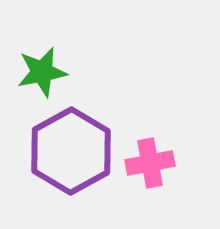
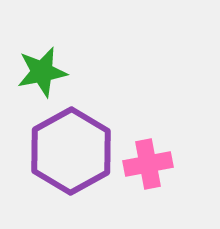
pink cross: moved 2 px left, 1 px down
